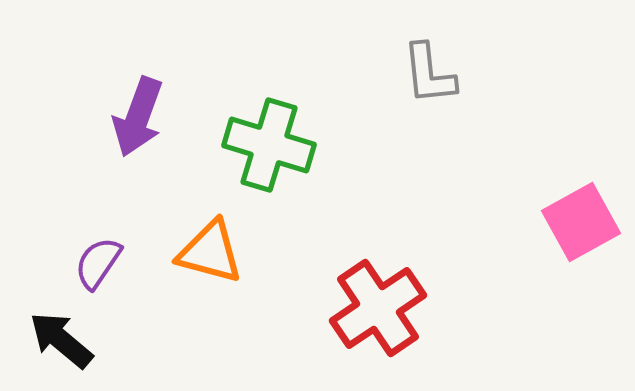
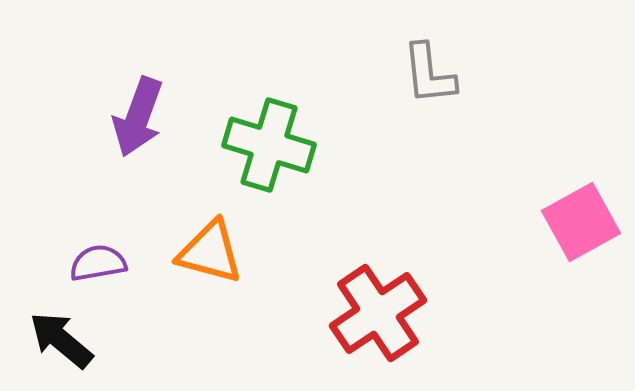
purple semicircle: rotated 46 degrees clockwise
red cross: moved 5 px down
